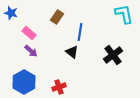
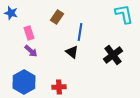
pink rectangle: rotated 32 degrees clockwise
red cross: rotated 16 degrees clockwise
